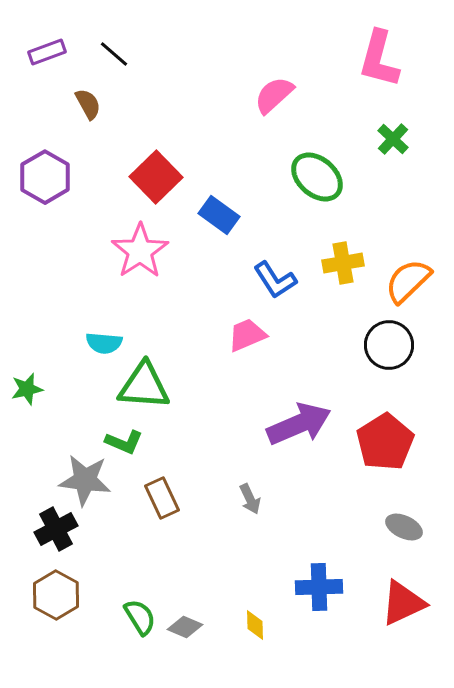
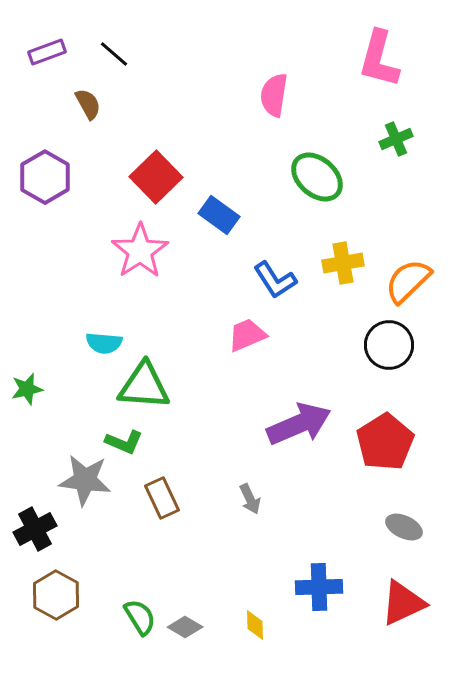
pink semicircle: rotated 39 degrees counterclockwise
green cross: moved 3 px right; rotated 24 degrees clockwise
black cross: moved 21 px left
gray diamond: rotated 8 degrees clockwise
